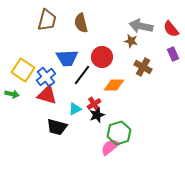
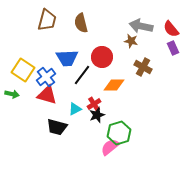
purple rectangle: moved 6 px up
